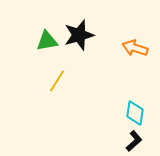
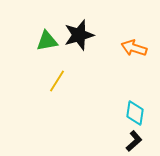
orange arrow: moved 1 px left
